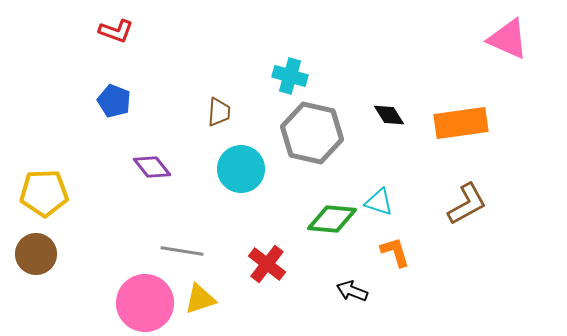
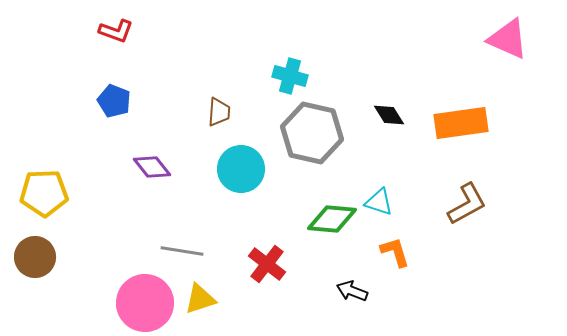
brown circle: moved 1 px left, 3 px down
